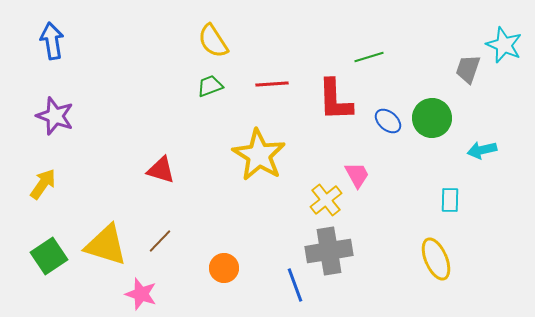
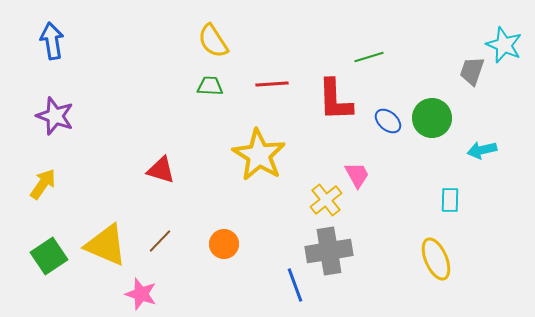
gray trapezoid: moved 4 px right, 2 px down
green trapezoid: rotated 24 degrees clockwise
yellow triangle: rotated 6 degrees clockwise
orange circle: moved 24 px up
